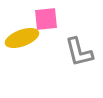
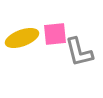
pink square: moved 9 px right, 15 px down
